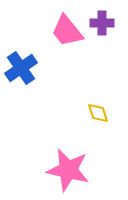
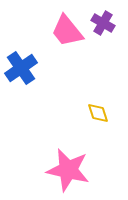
purple cross: moved 1 px right; rotated 30 degrees clockwise
